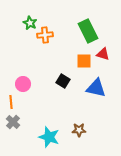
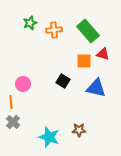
green star: rotated 24 degrees clockwise
green rectangle: rotated 15 degrees counterclockwise
orange cross: moved 9 px right, 5 px up
